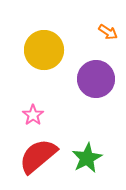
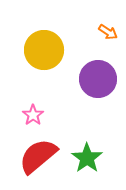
purple circle: moved 2 px right
green star: rotated 8 degrees counterclockwise
